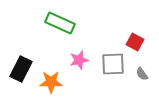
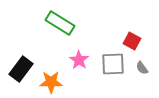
green rectangle: rotated 8 degrees clockwise
red square: moved 3 px left, 1 px up
pink star: rotated 24 degrees counterclockwise
black rectangle: rotated 10 degrees clockwise
gray semicircle: moved 6 px up
